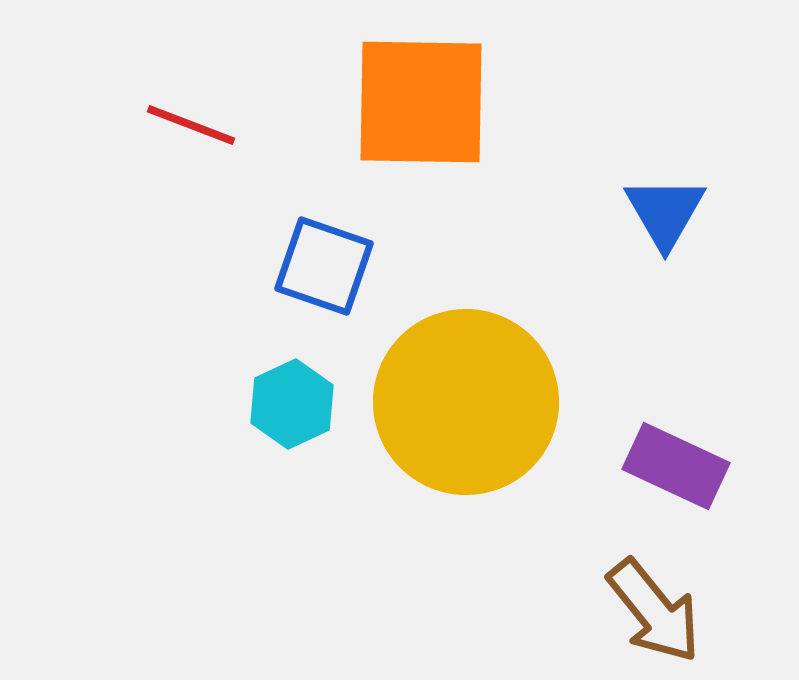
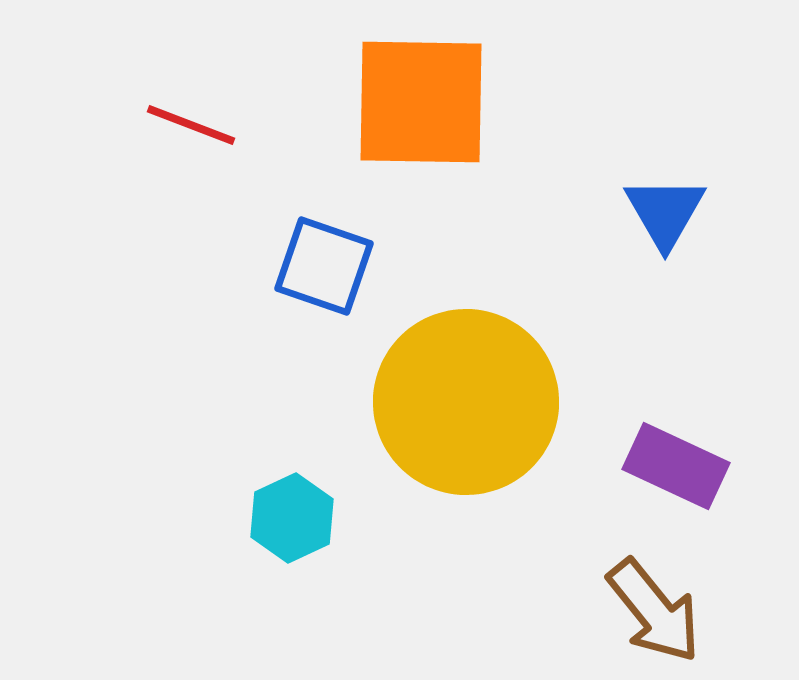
cyan hexagon: moved 114 px down
